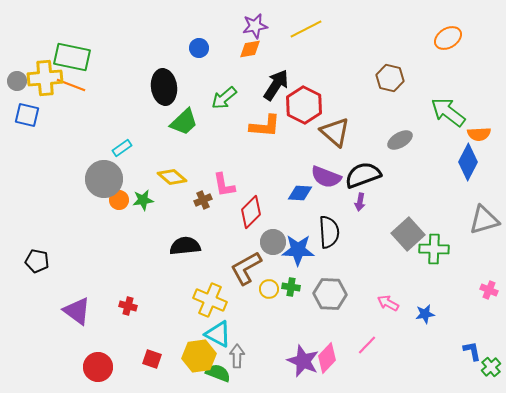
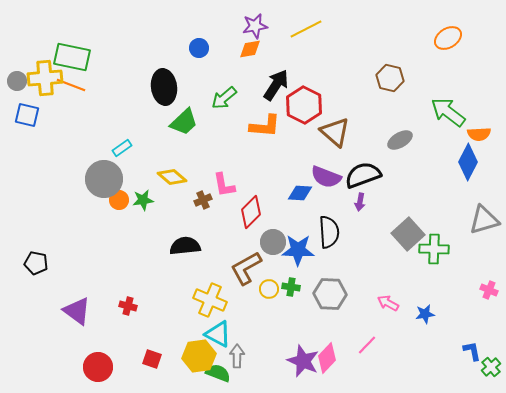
black pentagon at (37, 261): moved 1 px left, 2 px down
